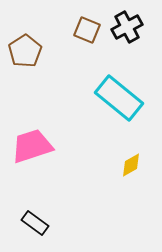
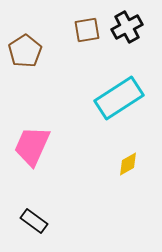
brown square: rotated 32 degrees counterclockwise
cyan rectangle: rotated 72 degrees counterclockwise
pink trapezoid: rotated 48 degrees counterclockwise
yellow diamond: moved 3 px left, 1 px up
black rectangle: moved 1 px left, 2 px up
